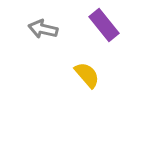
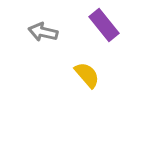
gray arrow: moved 3 px down
